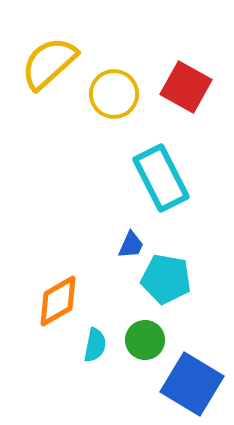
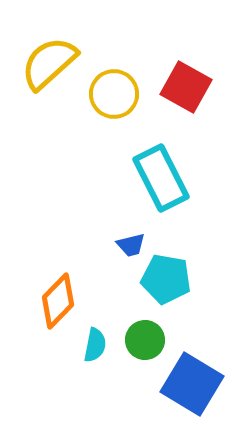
blue trapezoid: rotated 52 degrees clockwise
orange diamond: rotated 16 degrees counterclockwise
